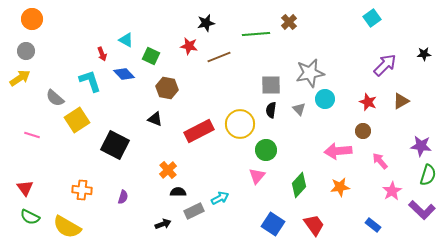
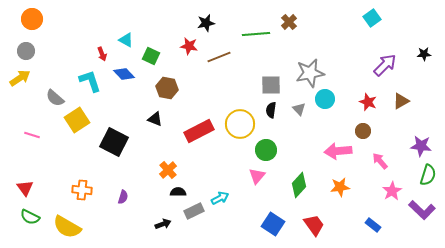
black square at (115, 145): moved 1 px left, 3 px up
